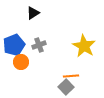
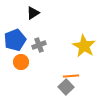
blue pentagon: moved 1 px right, 5 px up
